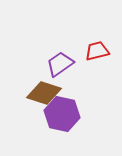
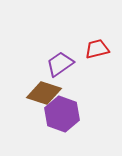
red trapezoid: moved 2 px up
purple hexagon: rotated 8 degrees clockwise
